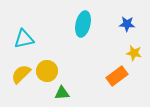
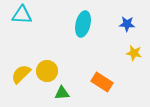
cyan triangle: moved 2 px left, 24 px up; rotated 15 degrees clockwise
orange rectangle: moved 15 px left, 6 px down; rotated 70 degrees clockwise
